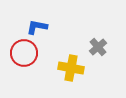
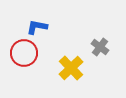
gray cross: moved 2 px right; rotated 12 degrees counterclockwise
yellow cross: rotated 35 degrees clockwise
